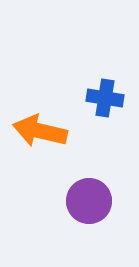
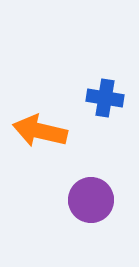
purple circle: moved 2 px right, 1 px up
